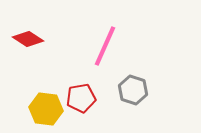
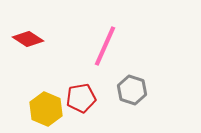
gray hexagon: moved 1 px left
yellow hexagon: rotated 16 degrees clockwise
